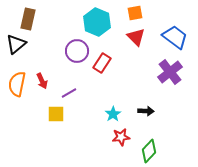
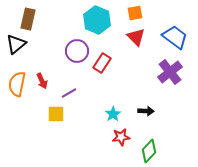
cyan hexagon: moved 2 px up
